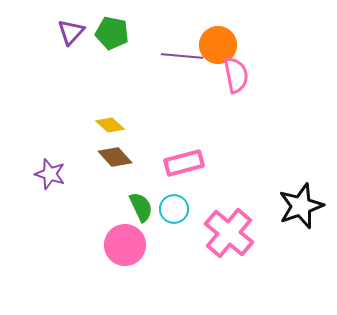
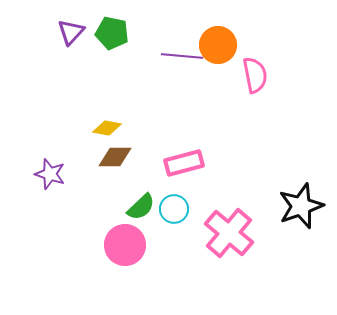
pink semicircle: moved 19 px right
yellow diamond: moved 3 px left, 3 px down; rotated 32 degrees counterclockwise
brown diamond: rotated 48 degrees counterclockwise
green semicircle: rotated 72 degrees clockwise
